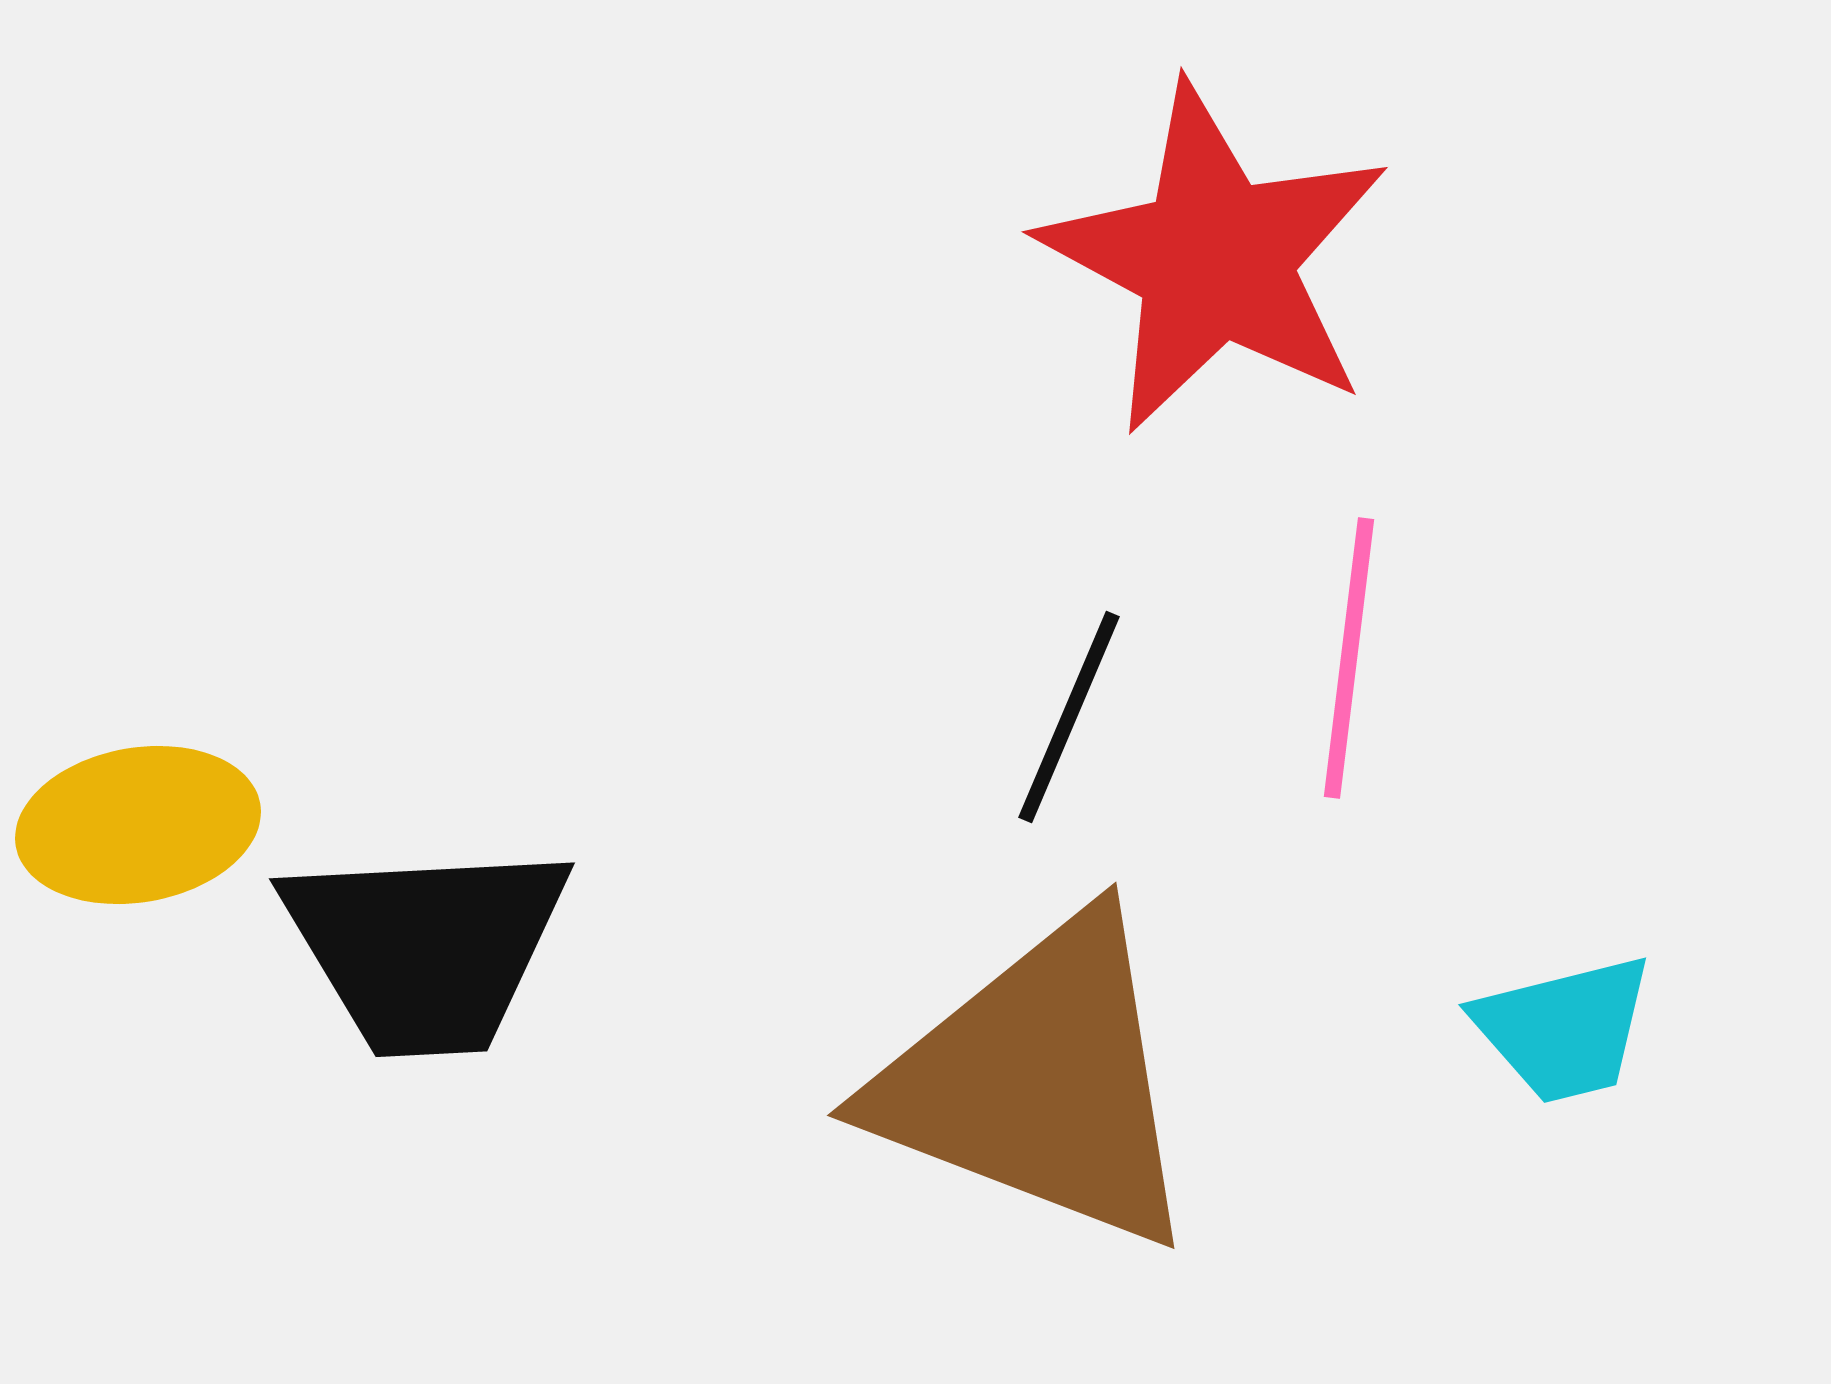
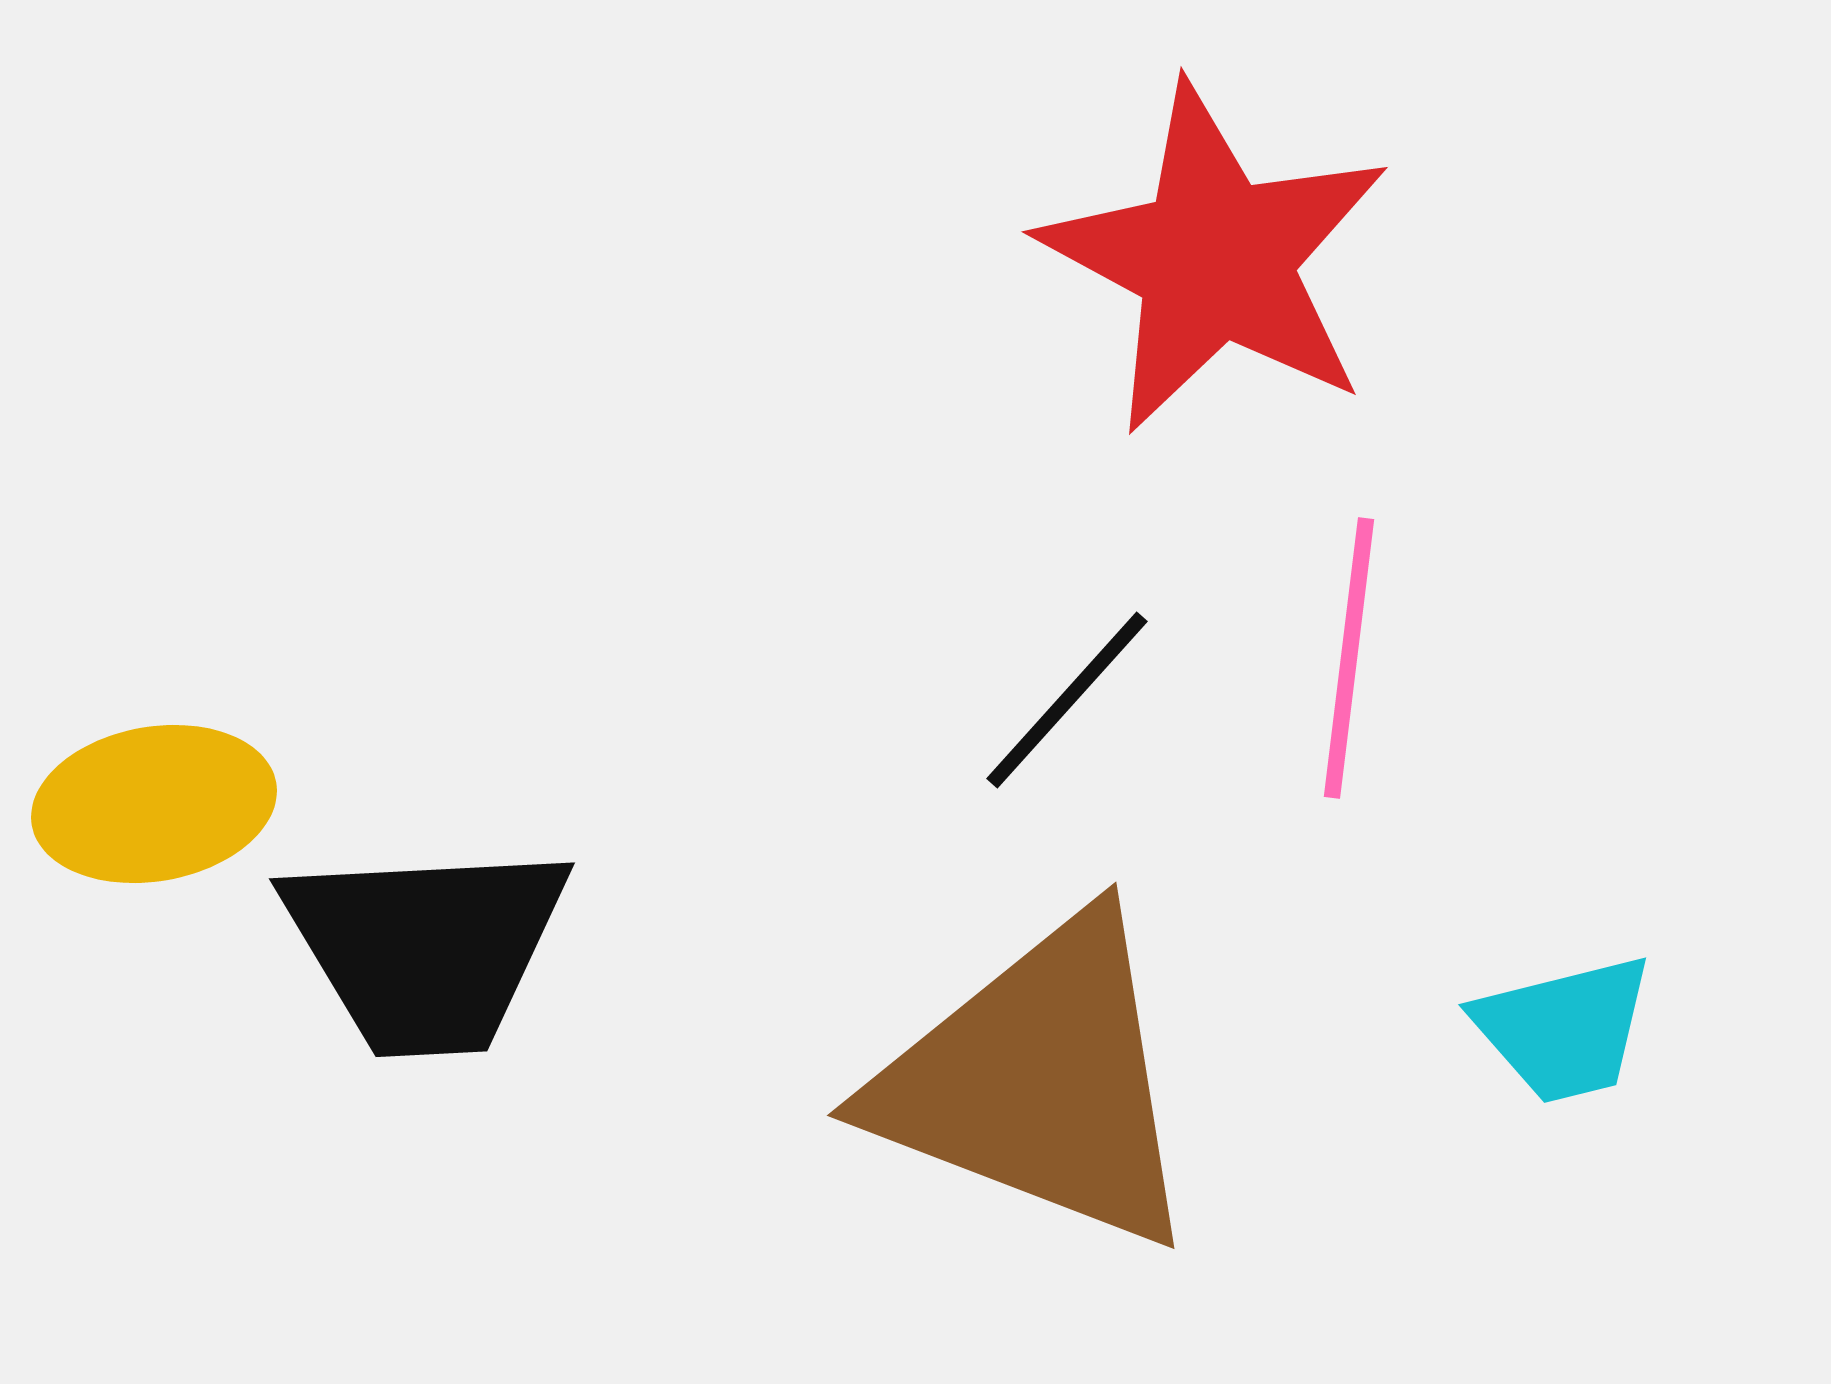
black line: moved 2 px left, 17 px up; rotated 19 degrees clockwise
yellow ellipse: moved 16 px right, 21 px up
